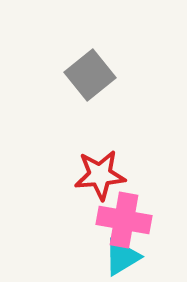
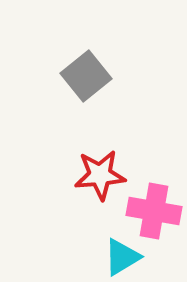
gray square: moved 4 px left, 1 px down
pink cross: moved 30 px right, 9 px up
